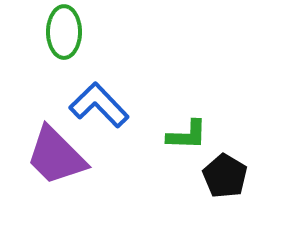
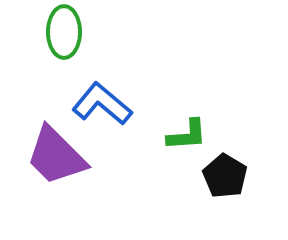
blue L-shape: moved 3 px right, 1 px up; rotated 6 degrees counterclockwise
green L-shape: rotated 6 degrees counterclockwise
